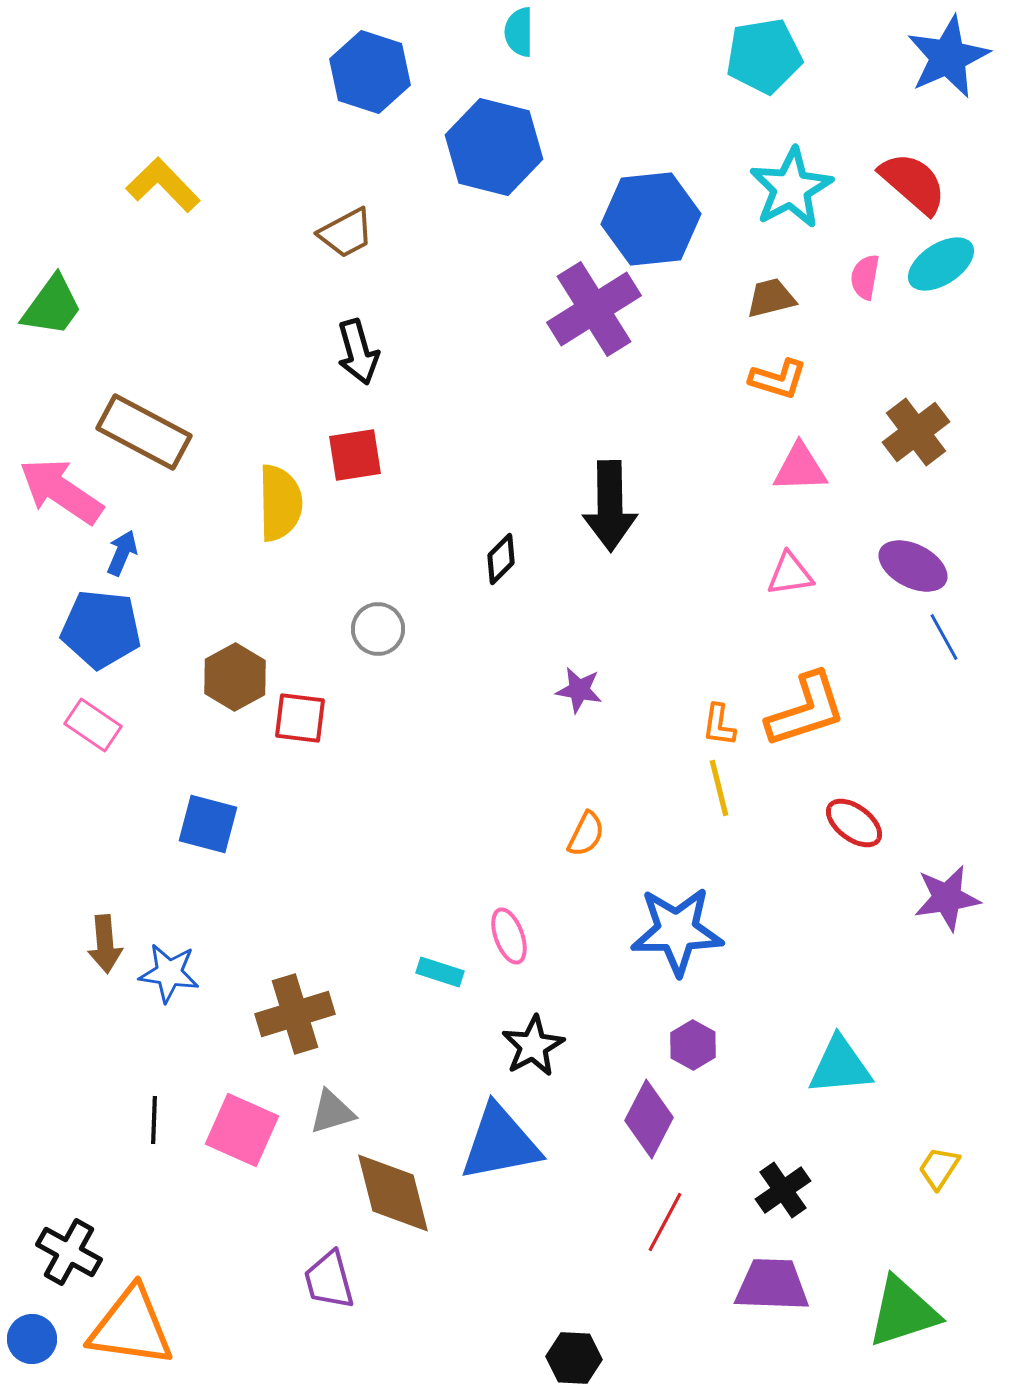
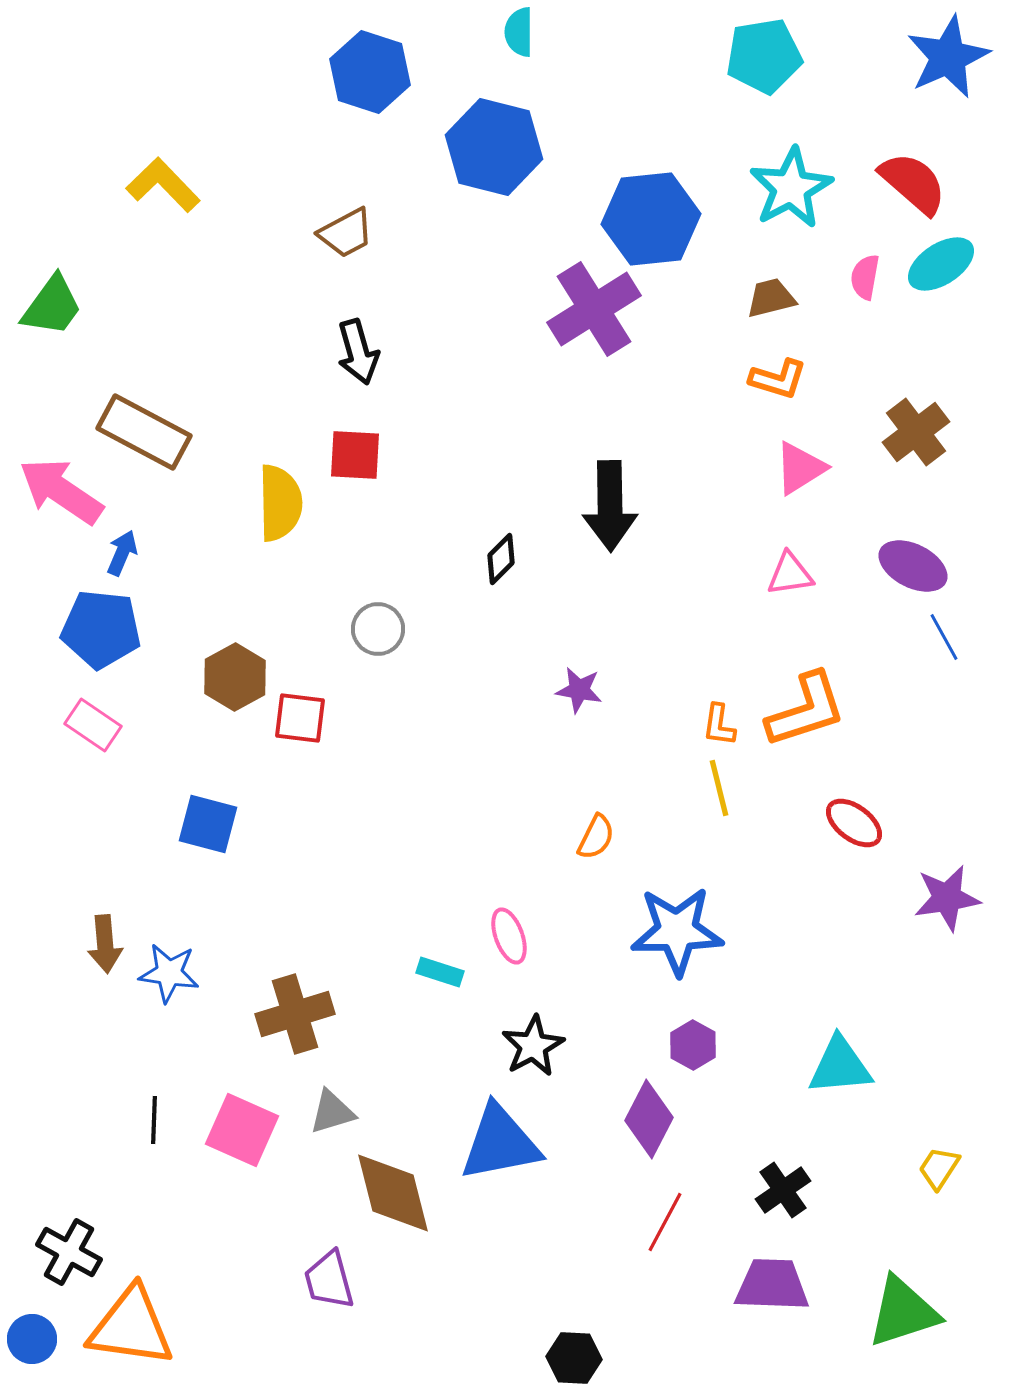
red square at (355, 455): rotated 12 degrees clockwise
pink triangle at (800, 468): rotated 30 degrees counterclockwise
orange semicircle at (586, 834): moved 10 px right, 3 px down
